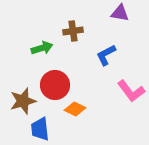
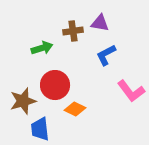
purple triangle: moved 20 px left, 10 px down
